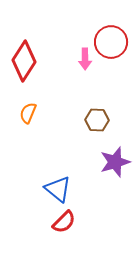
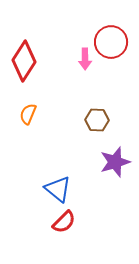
orange semicircle: moved 1 px down
